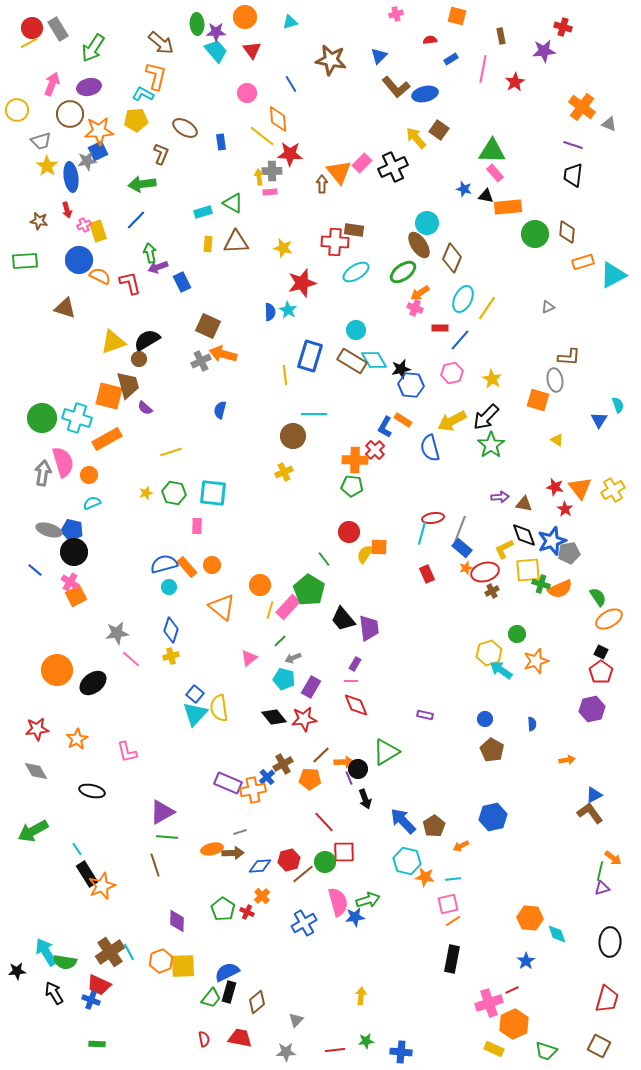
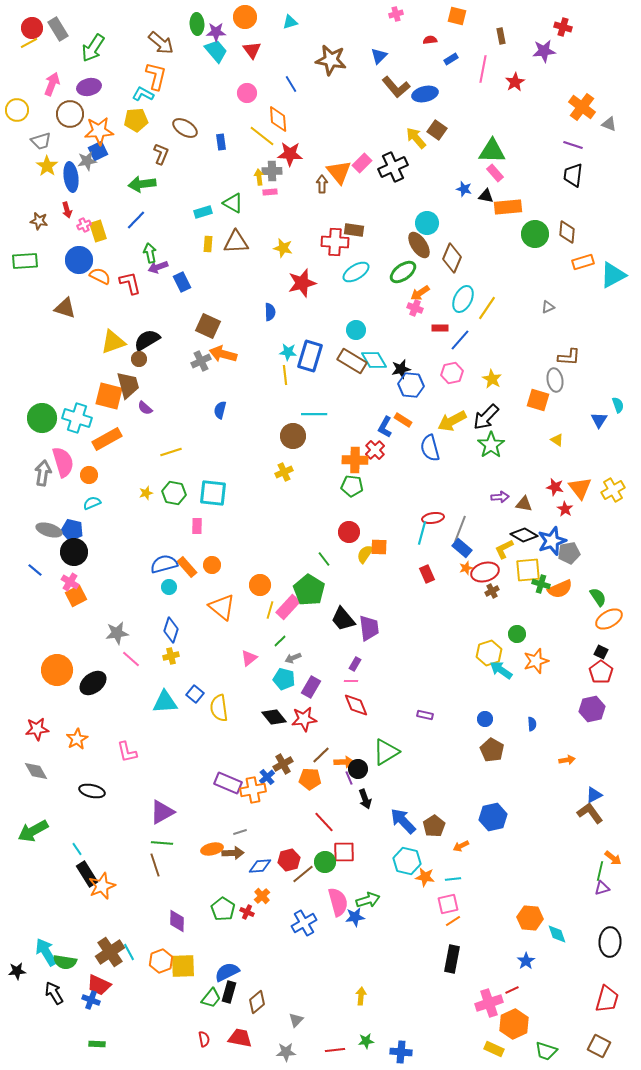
brown square at (439, 130): moved 2 px left
cyan star at (288, 310): moved 42 px down; rotated 24 degrees counterclockwise
black diamond at (524, 535): rotated 40 degrees counterclockwise
cyan triangle at (195, 714): moved 30 px left, 12 px up; rotated 44 degrees clockwise
green line at (167, 837): moved 5 px left, 6 px down
